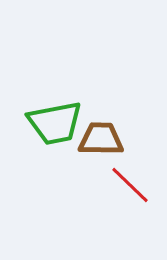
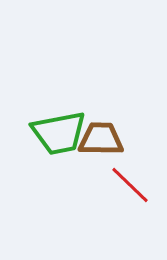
green trapezoid: moved 4 px right, 10 px down
